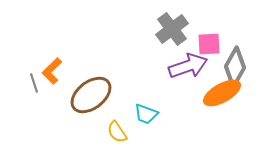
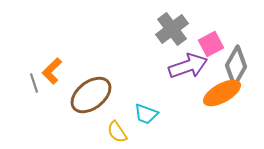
pink square: moved 2 px right; rotated 25 degrees counterclockwise
gray diamond: moved 1 px right, 1 px up
